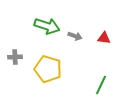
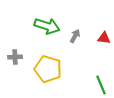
gray arrow: rotated 80 degrees counterclockwise
green line: rotated 48 degrees counterclockwise
